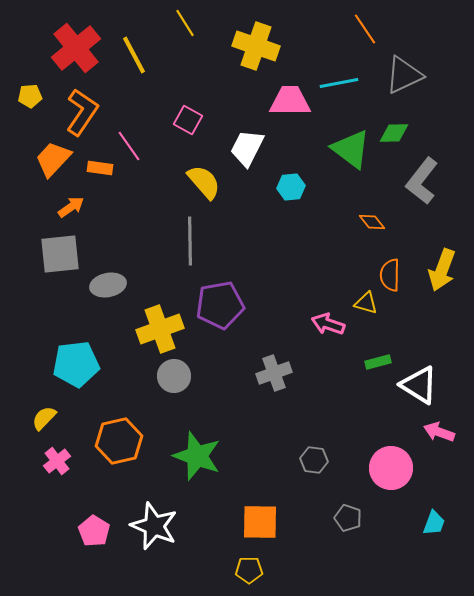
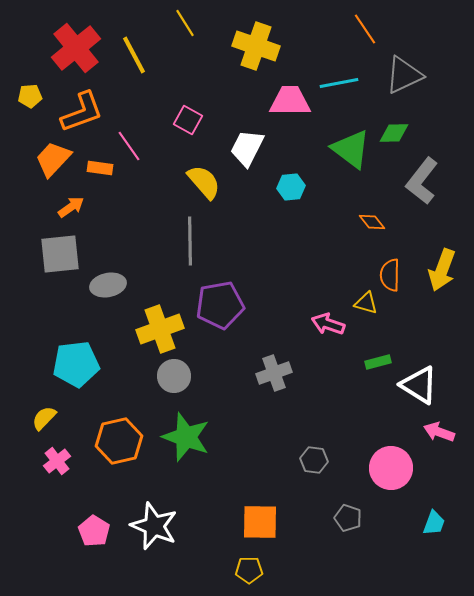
orange L-shape at (82, 112): rotated 36 degrees clockwise
green star at (197, 456): moved 11 px left, 19 px up
